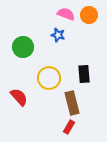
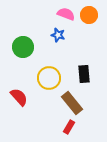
brown rectangle: rotated 25 degrees counterclockwise
